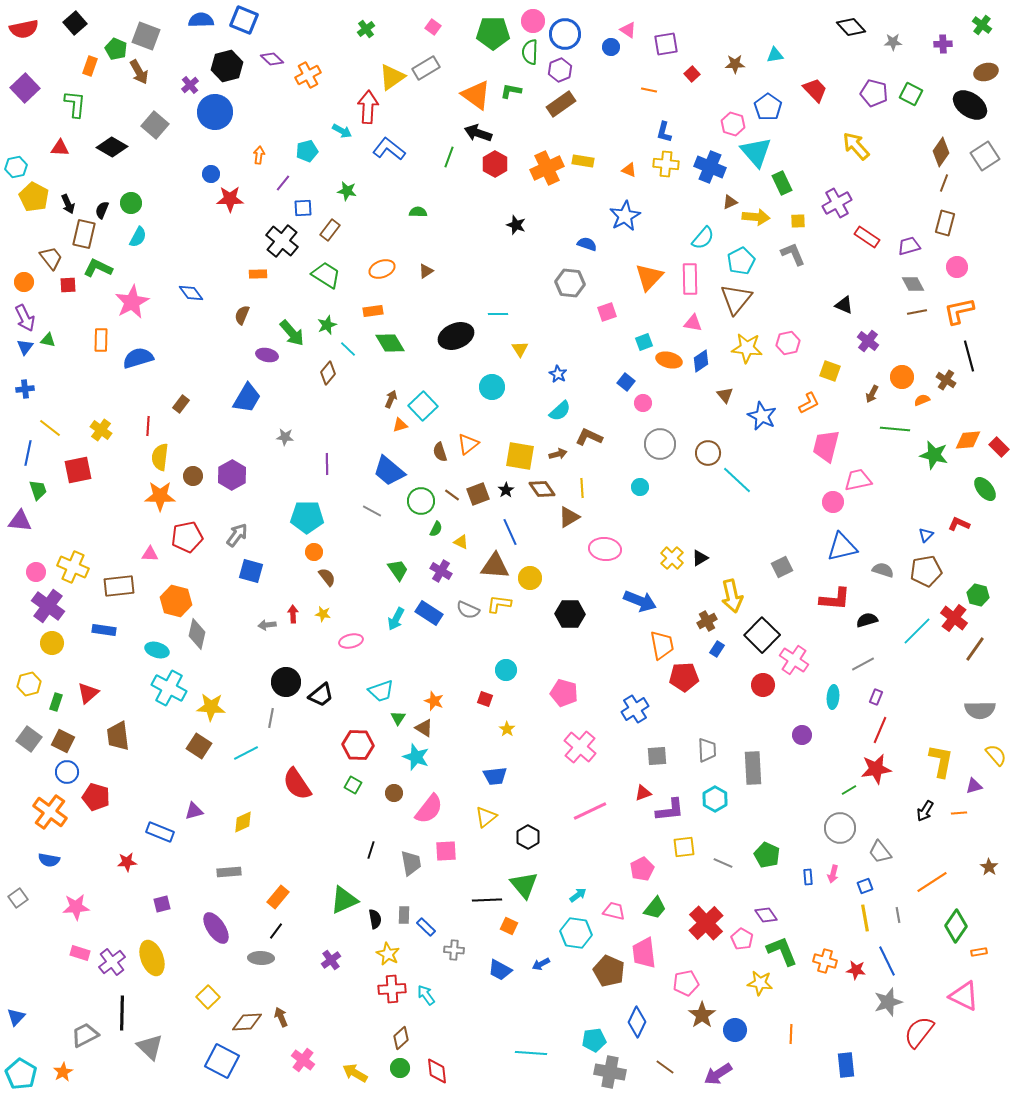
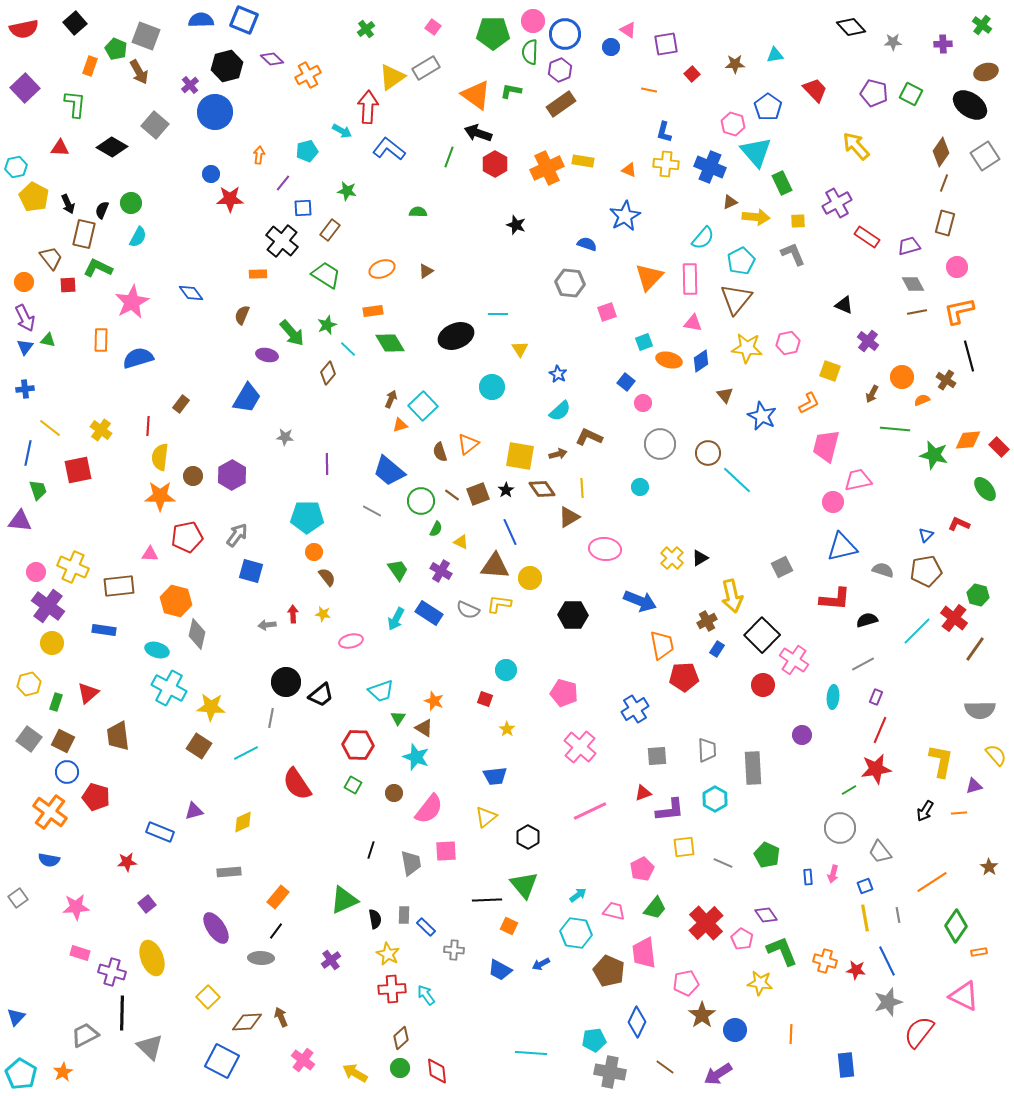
black hexagon at (570, 614): moved 3 px right, 1 px down
purple square at (162, 904): moved 15 px left; rotated 24 degrees counterclockwise
purple cross at (112, 962): moved 10 px down; rotated 36 degrees counterclockwise
